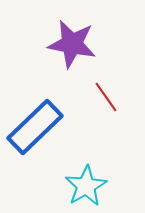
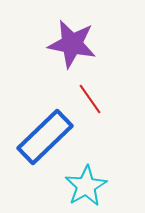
red line: moved 16 px left, 2 px down
blue rectangle: moved 10 px right, 10 px down
